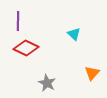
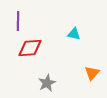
cyan triangle: rotated 32 degrees counterclockwise
red diamond: moved 4 px right; rotated 30 degrees counterclockwise
gray star: rotated 18 degrees clockwise
